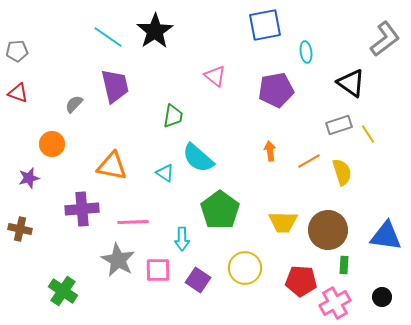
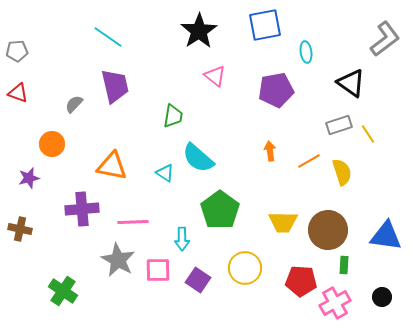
black star: moved 44 px right
